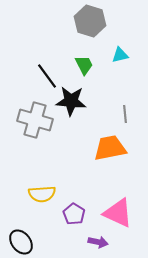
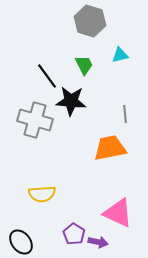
purple pentagon: moved 20 px down
